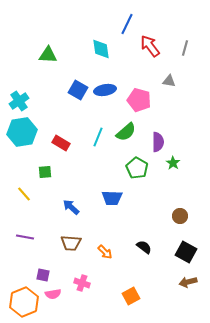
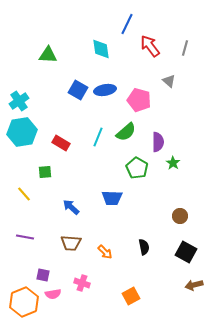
gray triangle: rotated 32 degrees clockwise
black semicircle: rotated 42 degrees clockwise
brown arrow: moved 6 px right, 3 px down
